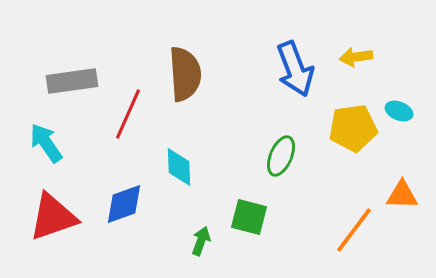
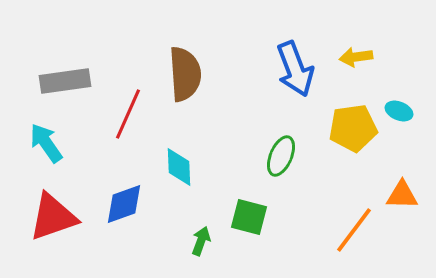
gray rectangle: moved 7 px left
